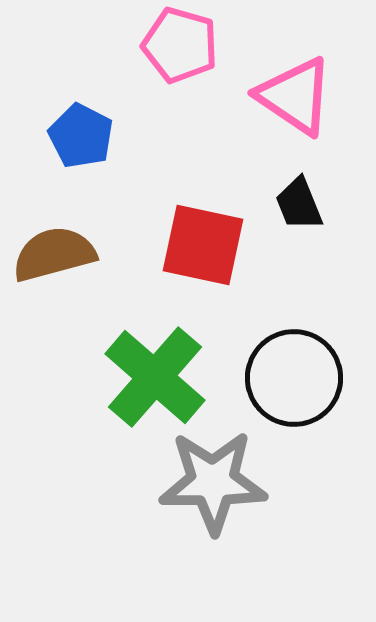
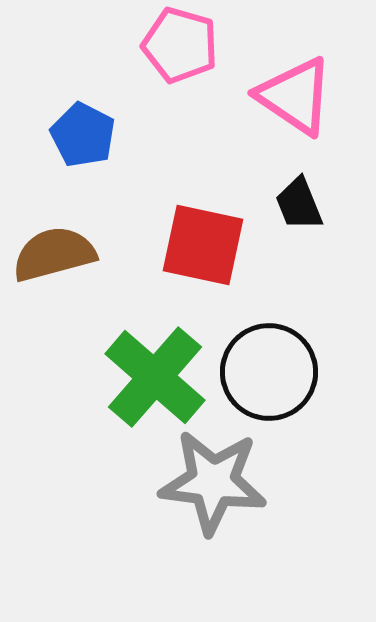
blue pentagon: moved 2 px right, 1 px up
black circle: moved 25 px left, 6 px up
gray star: rotated 7 degrees clockwise
